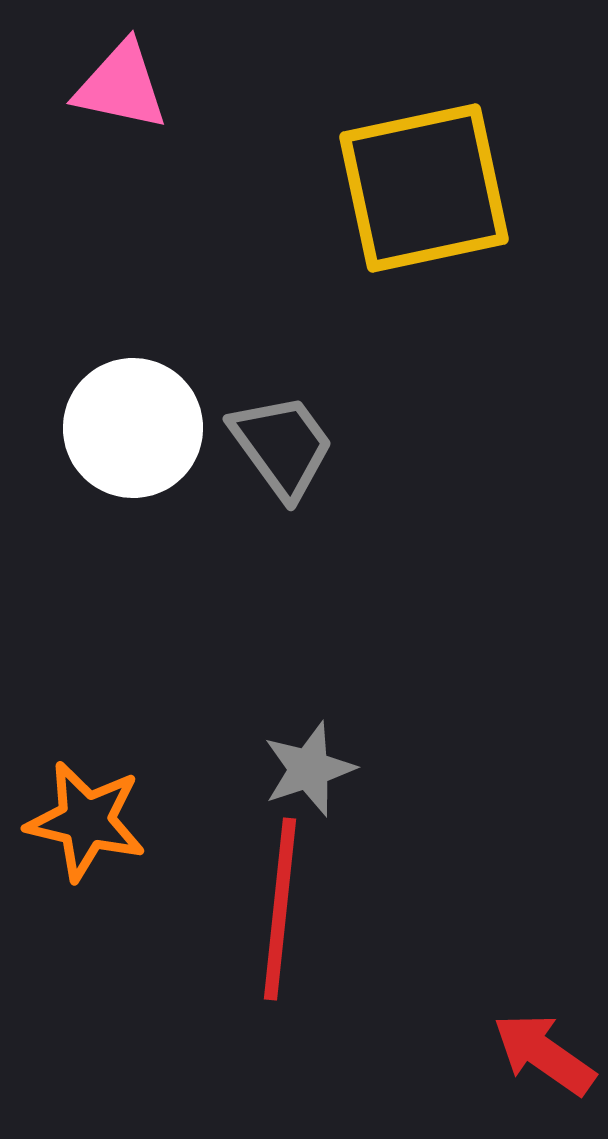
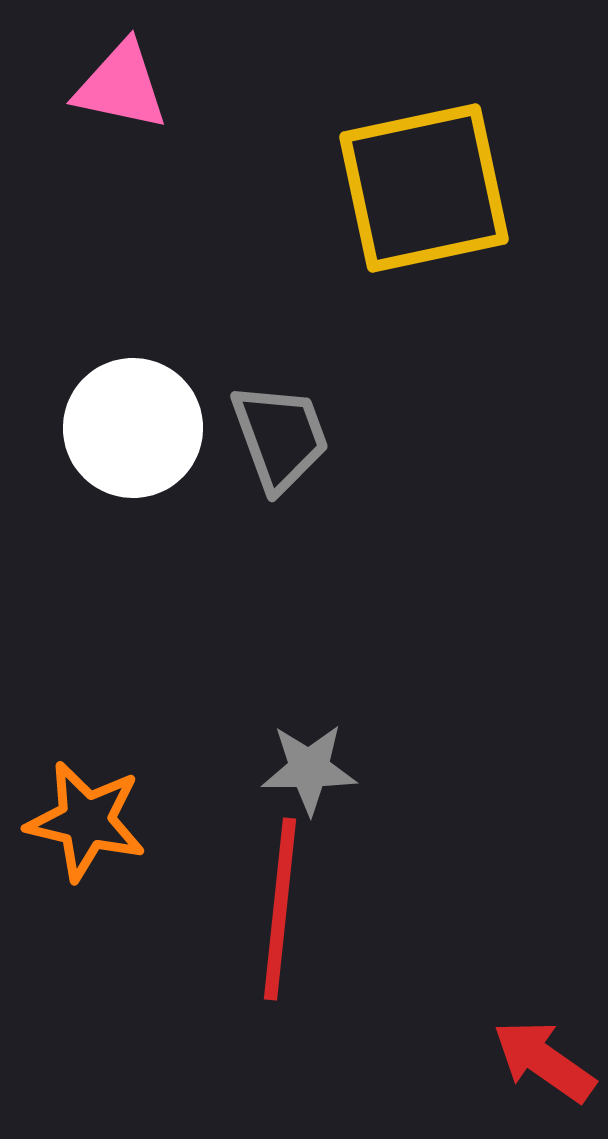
gray trapezoid: moved 2 px left, 9 px up; rotated 16 degrees clockwise
gray star: rotated 18 degrees clockwise
red arrow: moved 7 px down
